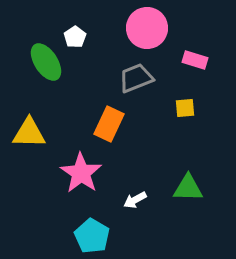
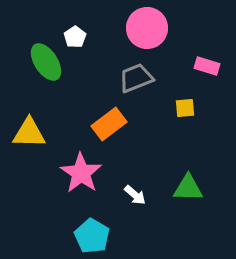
pink rectangle: moved 12 px right, 6 px down
orange rectangle: rotated 28 degrees clockwise
white arrow: moved 5 px up; rotated 110 degrees counterclockwise
